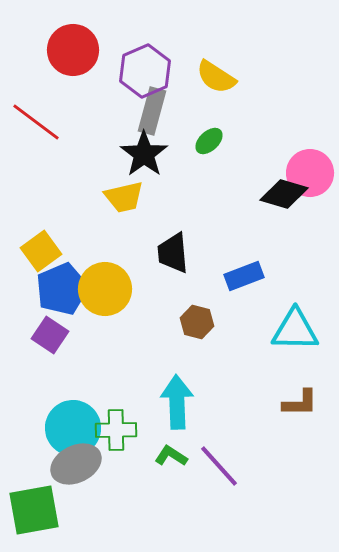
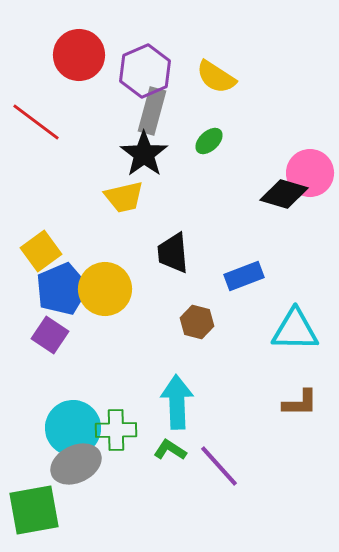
red circle: moved 6 px right, 5 px down
green L-shape: moved 1 px left, 6 px up
